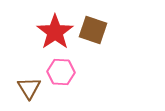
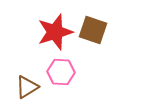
red star: rotated 18 degrees clockwise
brown triangle: moved 2 px left, 1 px up; rotated 30 degrees clockwise
